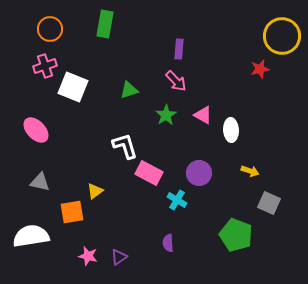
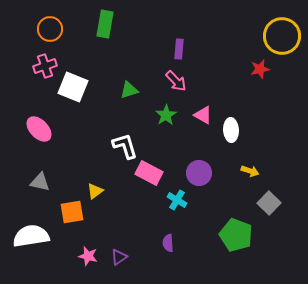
pink ellipse: moved 3 px right, 1 px up
gray square: rotated 20 degrees clockwise
